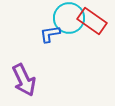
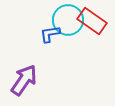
cyan circle: moved 1 px left, 2 px down
purple arrow: rotated 120 degrees counterclockwise
